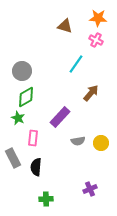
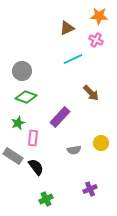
orange star: moved 1 px right, 2 px up
brown triangle: moved 2 px right, 2 px down; rotated 42 degrees counterclockwise
cyan line: moved 3 px left, 5 px up; rotated 30 degrees clockwise
brown arrow: rotated 96 degrees clockwise
green diamond: rotated 50 degrees clockwise
green star: moved 5 px down; rotated 24 degrees clockwise
gray semicircle: moved 4 px left, 9 px down
gray rectangle: moved 2 px up; rotated 30 degrees counterclockwise
black semicircle: rotated 138 degrees clockwise
green cross: rotated 24 degrees counterclockwise
